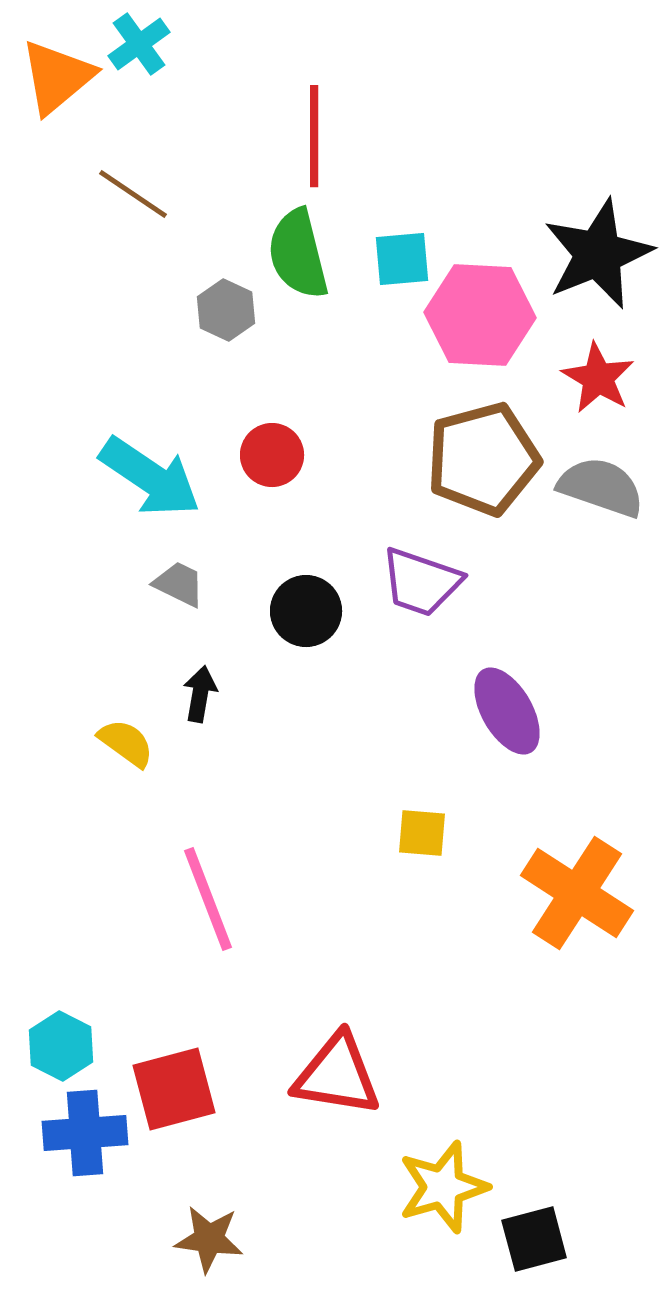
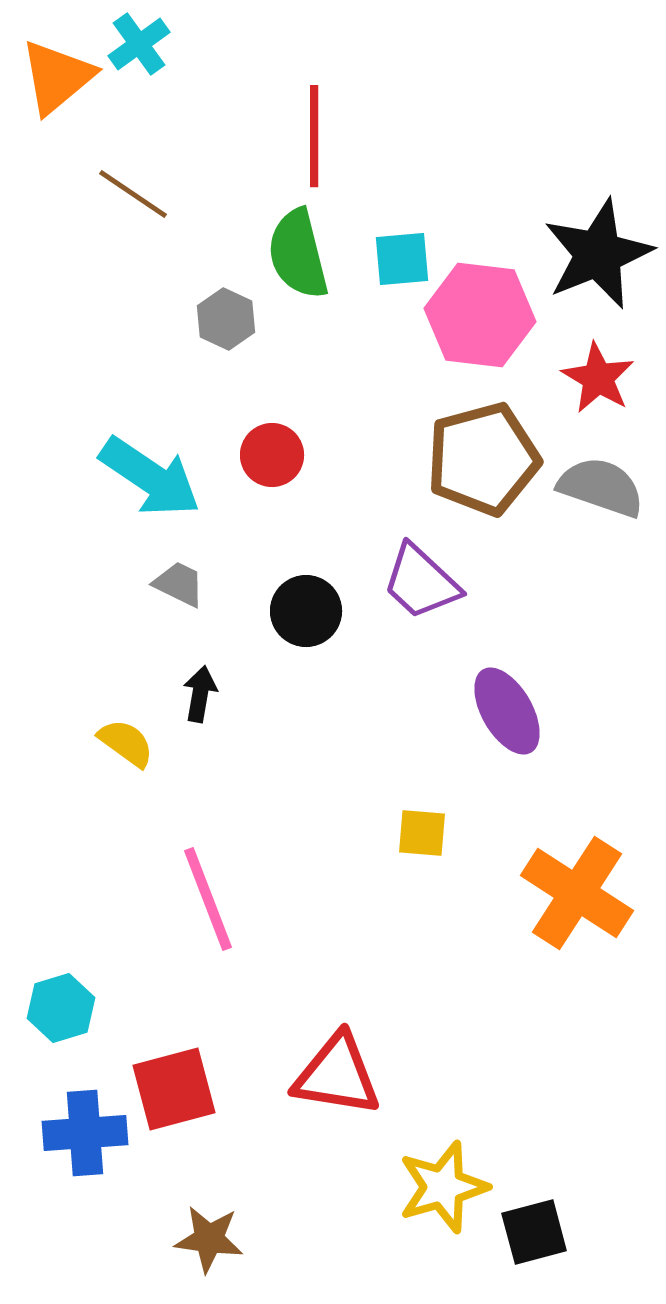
gray hexagon: moved 9 px down
pink hexagon: rotated 4 degrees clockwise
purple trapezoid: rotated 24 degrees clockwise
cyan hexagon: moved 38 px up; rotated 16 degrees clockwise
black square: moved 7 px up
